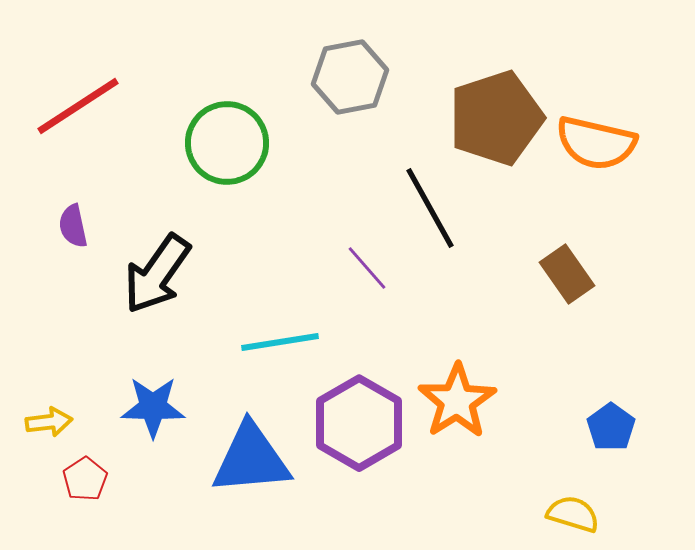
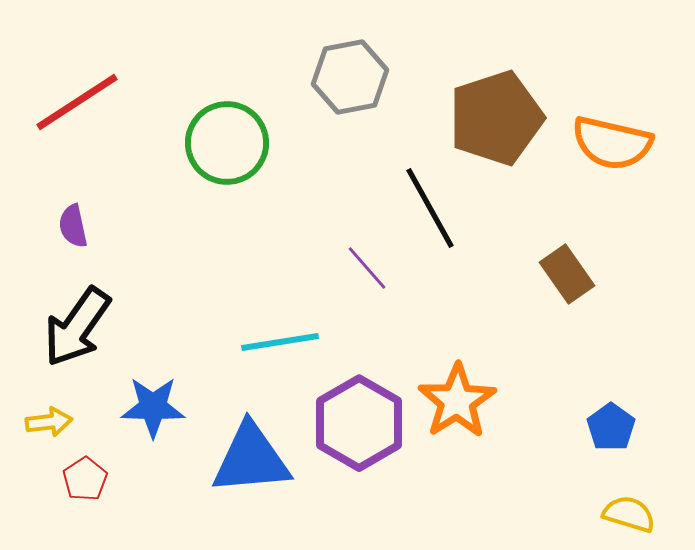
red line: moved 1 px left, 4 px up
orange semicircle: moved 16 px right
black arrow: moved 80 px left, 53 px down
yellow semicircle: moved 56 px right
